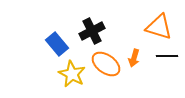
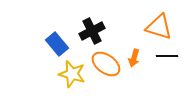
yellow star: rotated 12 degrees counterclockwise
